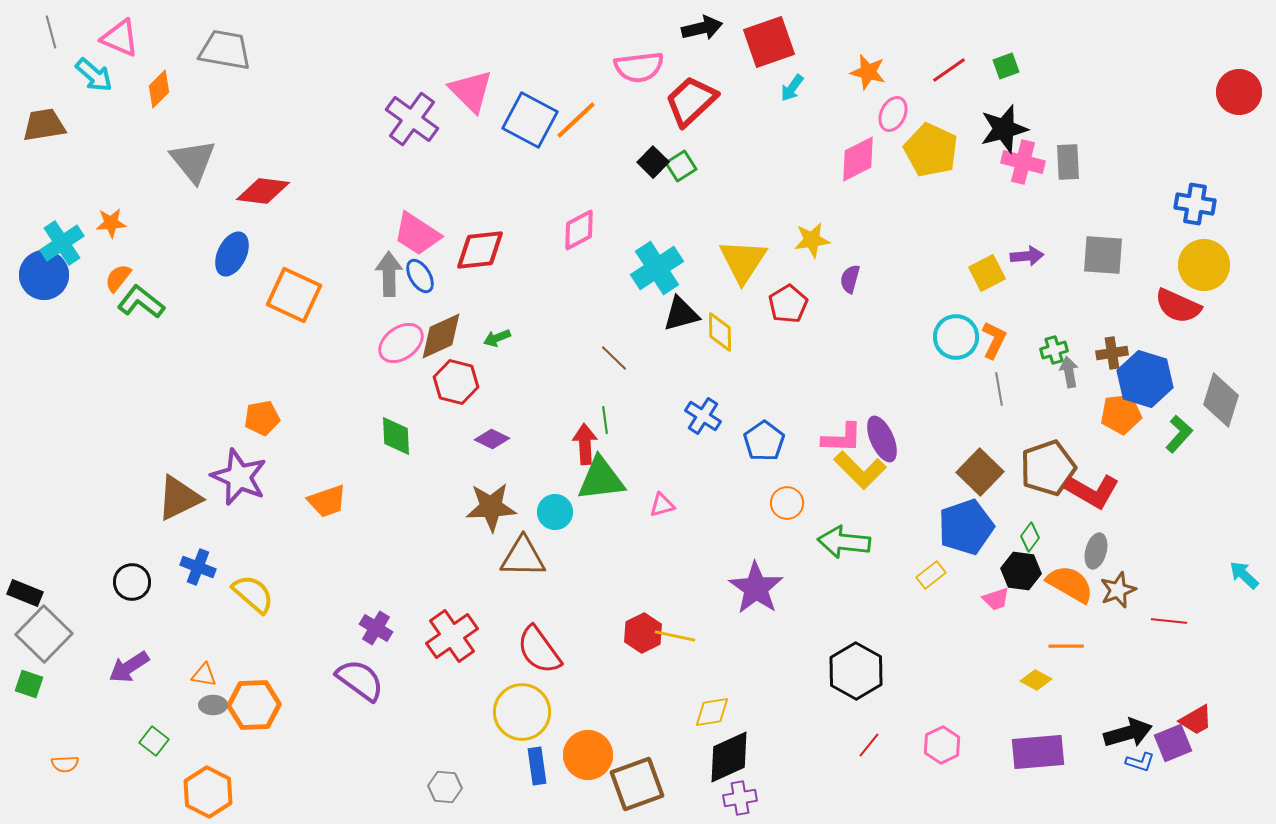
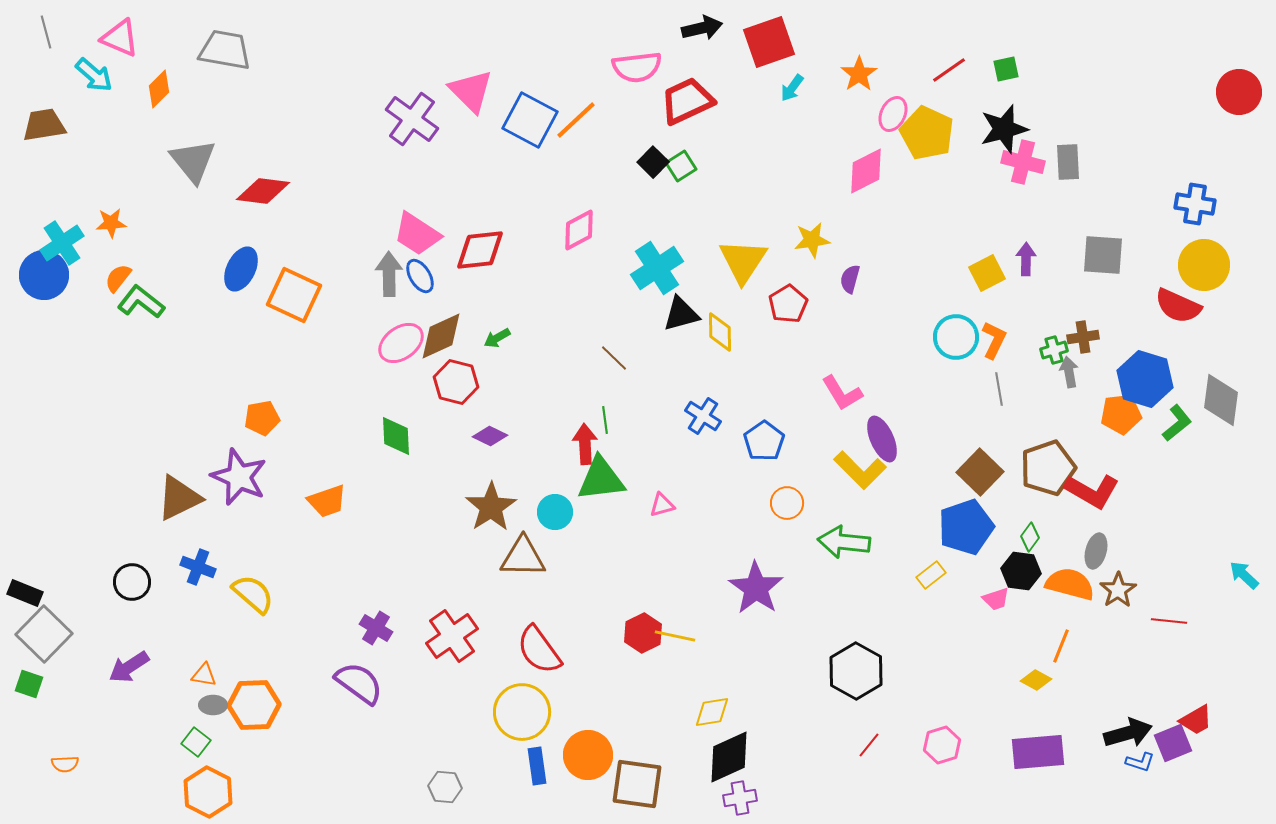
gray line at (51, 32): moved 5 px left
green square at (1006, 66): moved 3 px down; rotated 8 degrees clockwise
pink semicircle at (639, 67): moved 2 px left
orange star at (868, 72): moved 9 px left, 2 px down; rotated 24 degrees clockwise
red trapezoid at (691, 101): moved 4 px left; rotated 18 degrees clockwise
yellow pentagon at (931, 150): moved 4 px left, 17 px up
pink diamond at (858, 159): moved 8 px right, 12 px down
blue ellipse at (232, 254): moved 9 px right, 15 px down
purple arrow at (1027, 256): moved 1 px left, 3 px down; rotated 84 degrees counterclockwise
green arrow at (497, 338): rotated 8 degrees counterclockwise
brown cross at (1112, 353): moved 29 px left, 16 px up
gray diamond at (1221, 400): rotated 10 degrees counterclockwise
green L-shape at (1179, 434): moved 2 px left, 11 px up; rotated 9 degrees clockwise
pink L-shape at (842, 438): moved 45 px up; rotated 57 degrees clockwise
purple diamond at (492, 439): moved 2 px left, 3 px up
brown star at (491, 507): rotated 30 degrees counterclockwise
orange semicircle at (1070, 584): rotated 15 degrees counterclockwise
brown star at (1118, 590): rotated 12 degrees counterclockwise
orange line at (1066, 646): moved 5 px left; rotated 68 degrees counterclockwise
purple semicircle at (360, 680): moved 1 px left, 3 px down
green square at (154, 741): moved 42 px right, 1 px down
pink hexagon at (942, 745): rotated 9 degrees clockwise
brown square at (637, 784): rotated 28 degrees clockwise
